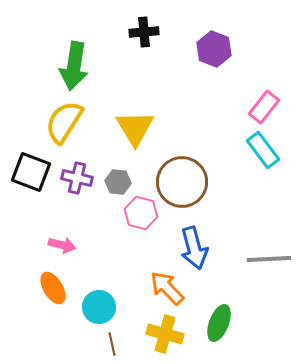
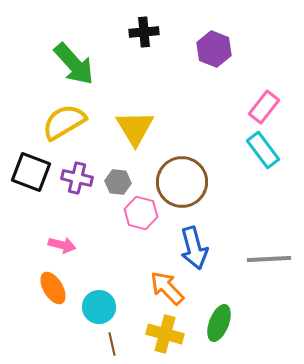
green arrow: moved 2 px up; rotated 51 degrees counterclockwise
yellow semicircle: rotated 27 degrees clockwise
